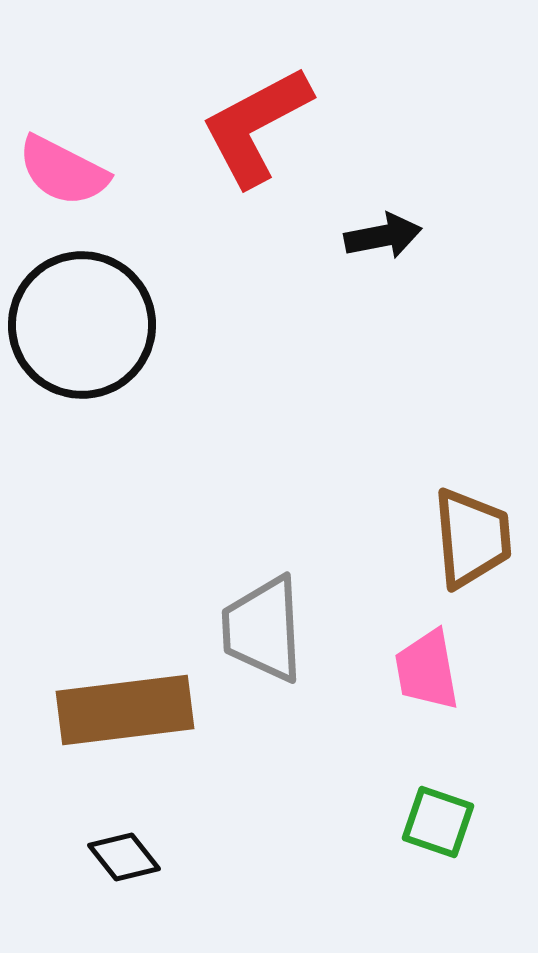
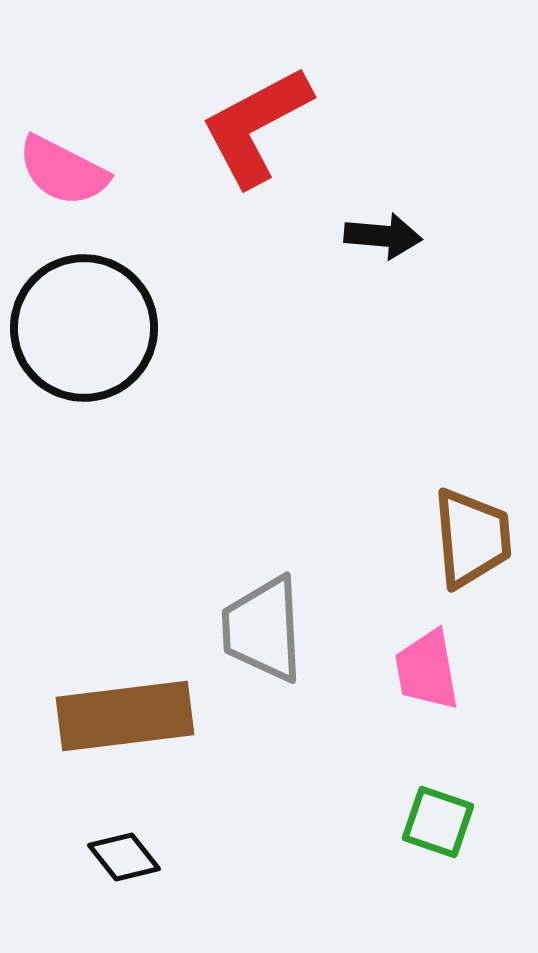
black arrow: rotated 16 degrees clockwise
black circle: moved 2 px right, 3 px down
brown rectangle: moved 6 px down
